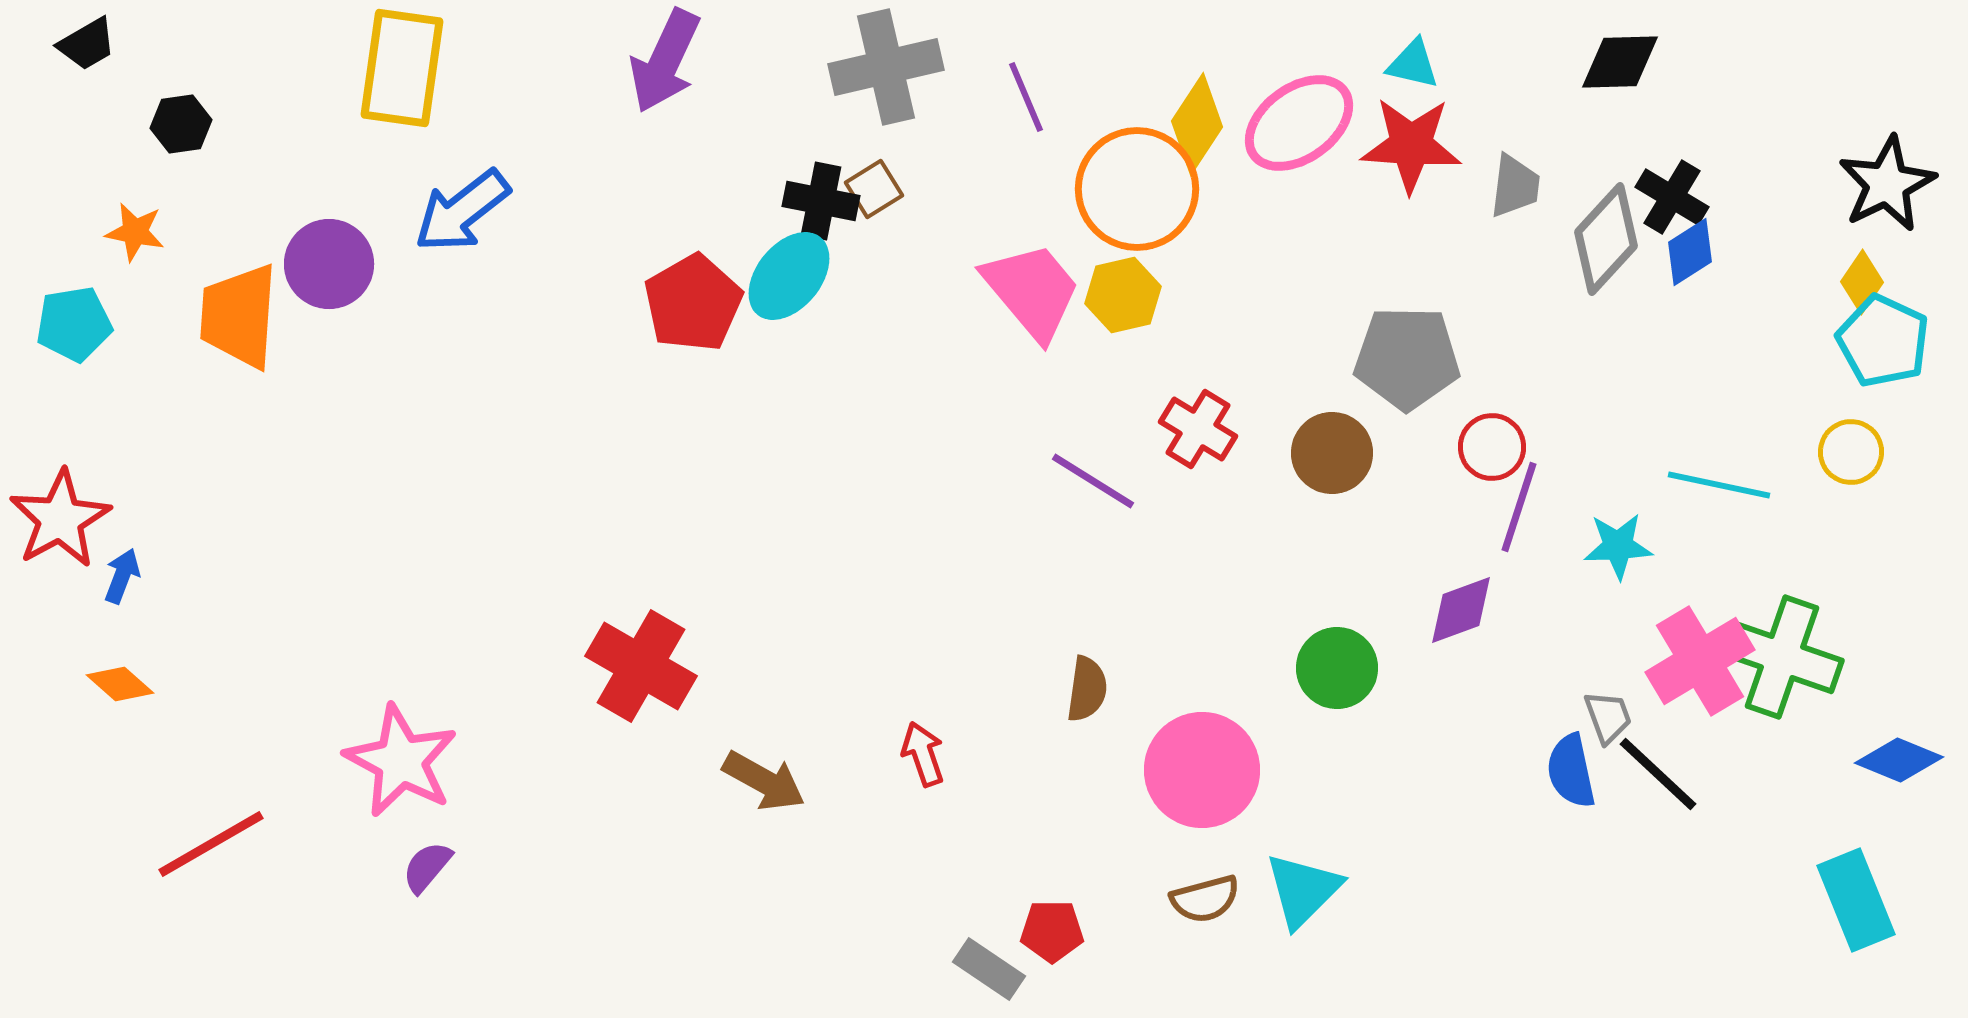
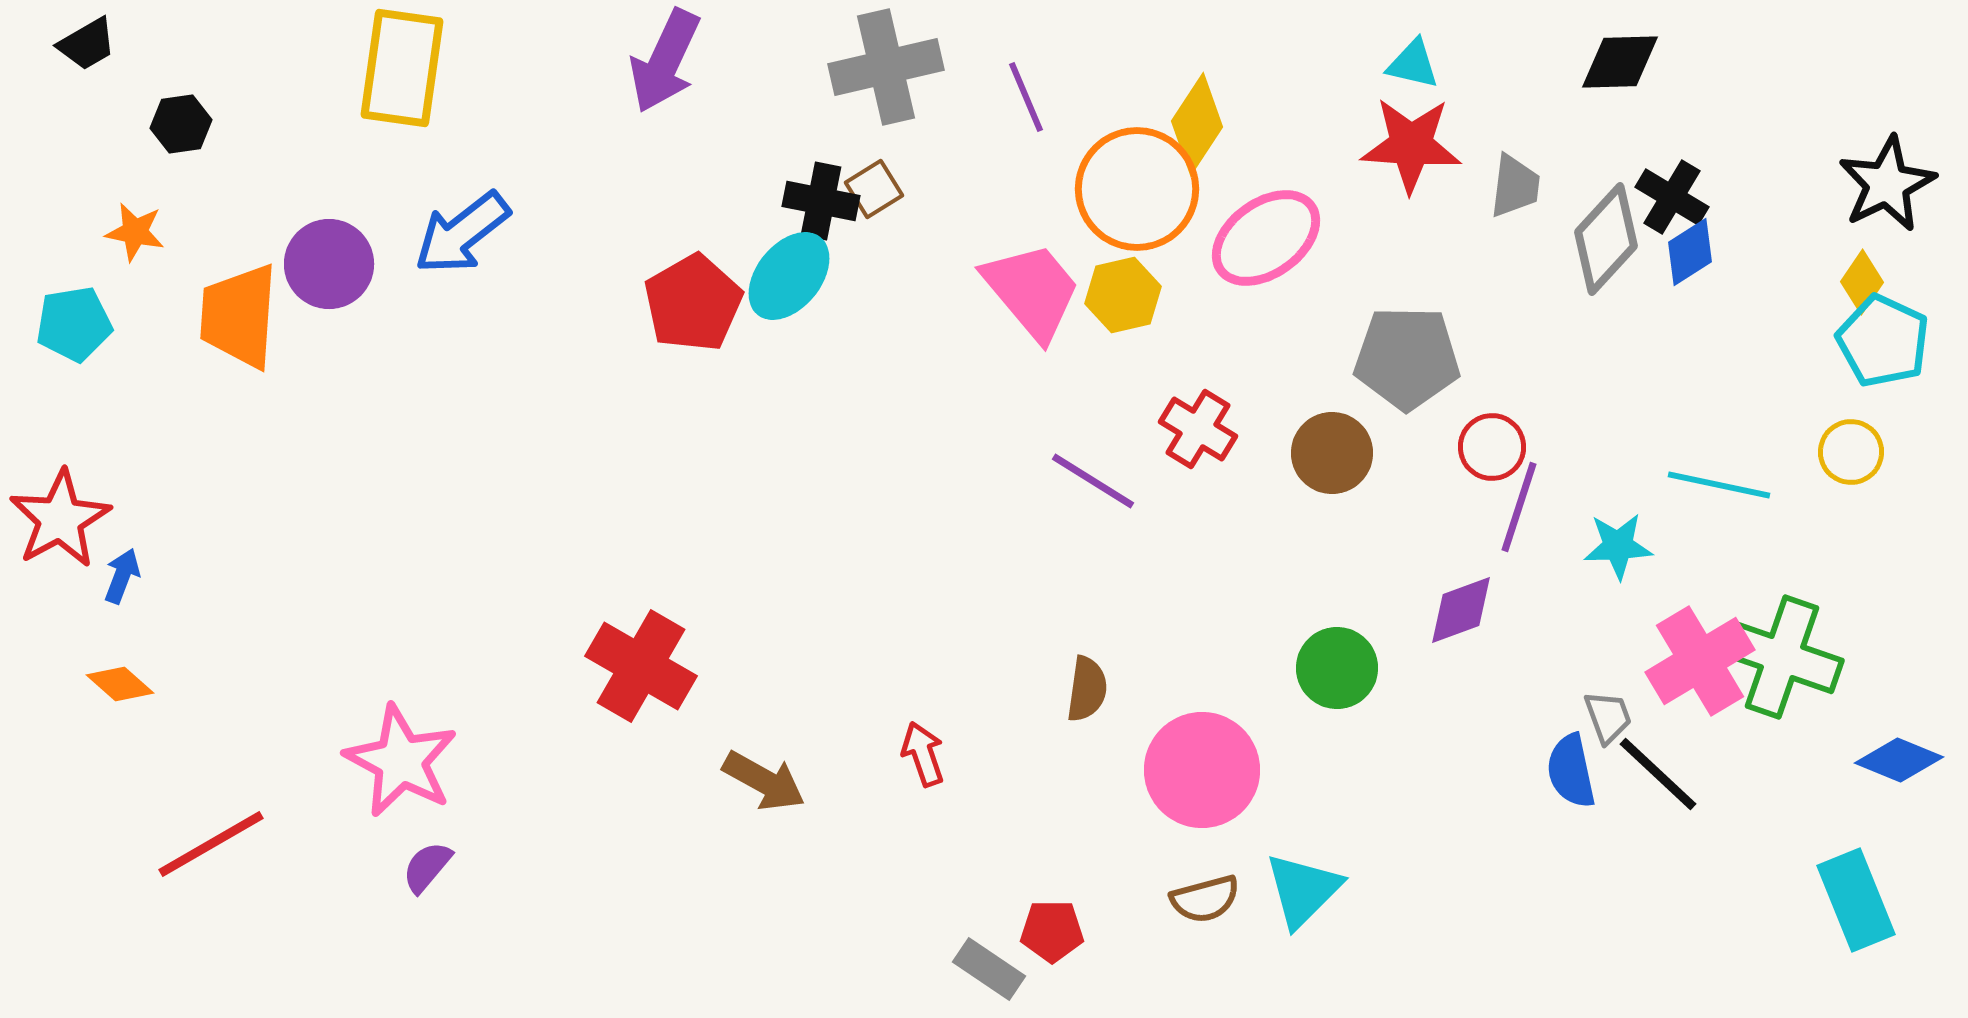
pink ellipse at (1299, 123): moved 33 px left, 115 px down
blue arrow at (462, 211): moved 22 px down
